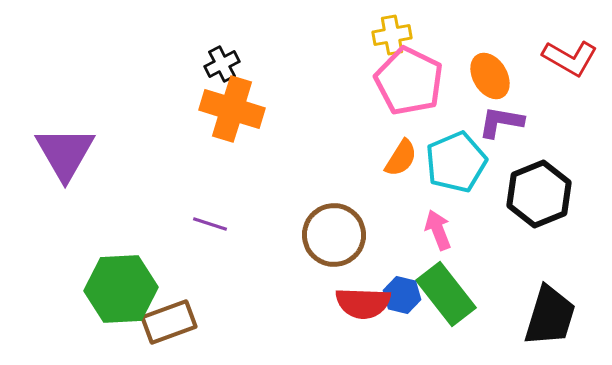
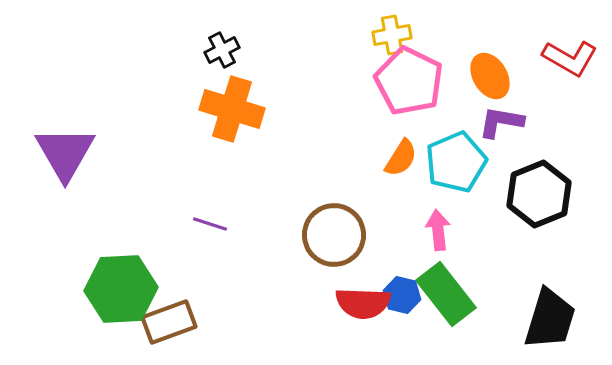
black cross: moved 14 px up
pink arrow: rotated 15 degrees clockwise
black trapezoid: moved 3 px down
